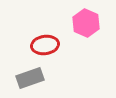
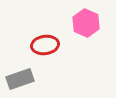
gray rectangle: moved 10 px left, 1 px down
